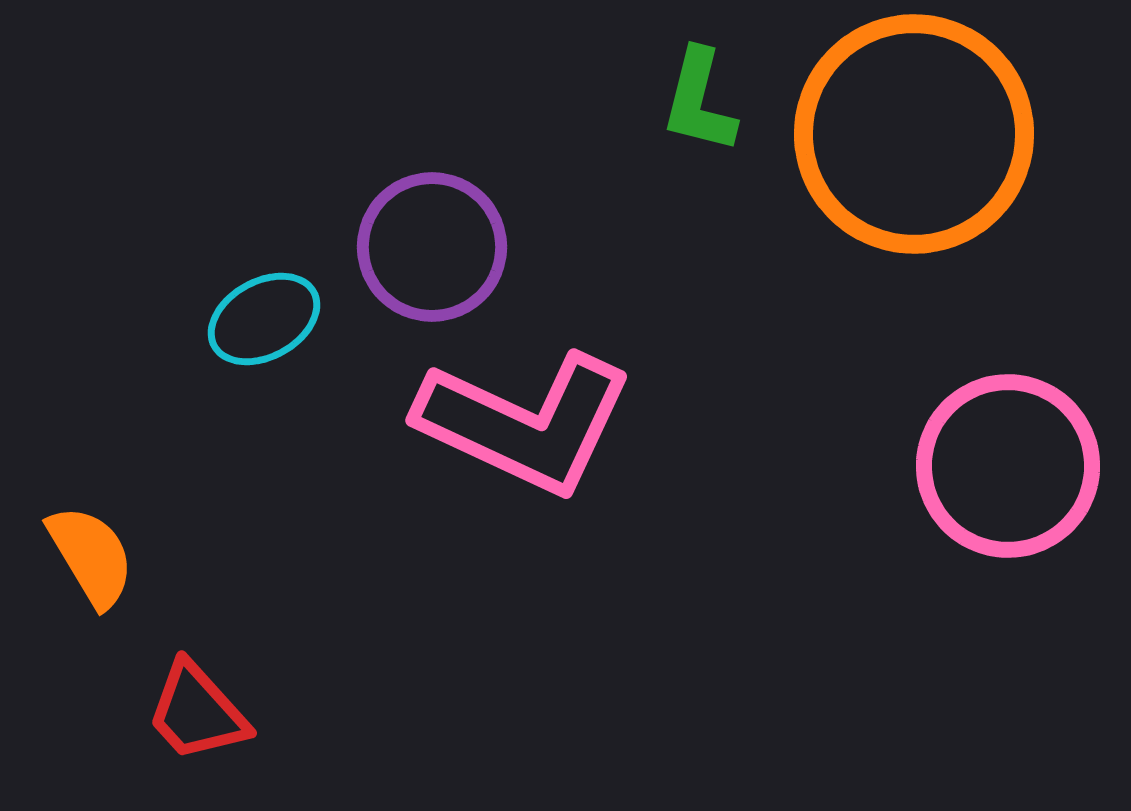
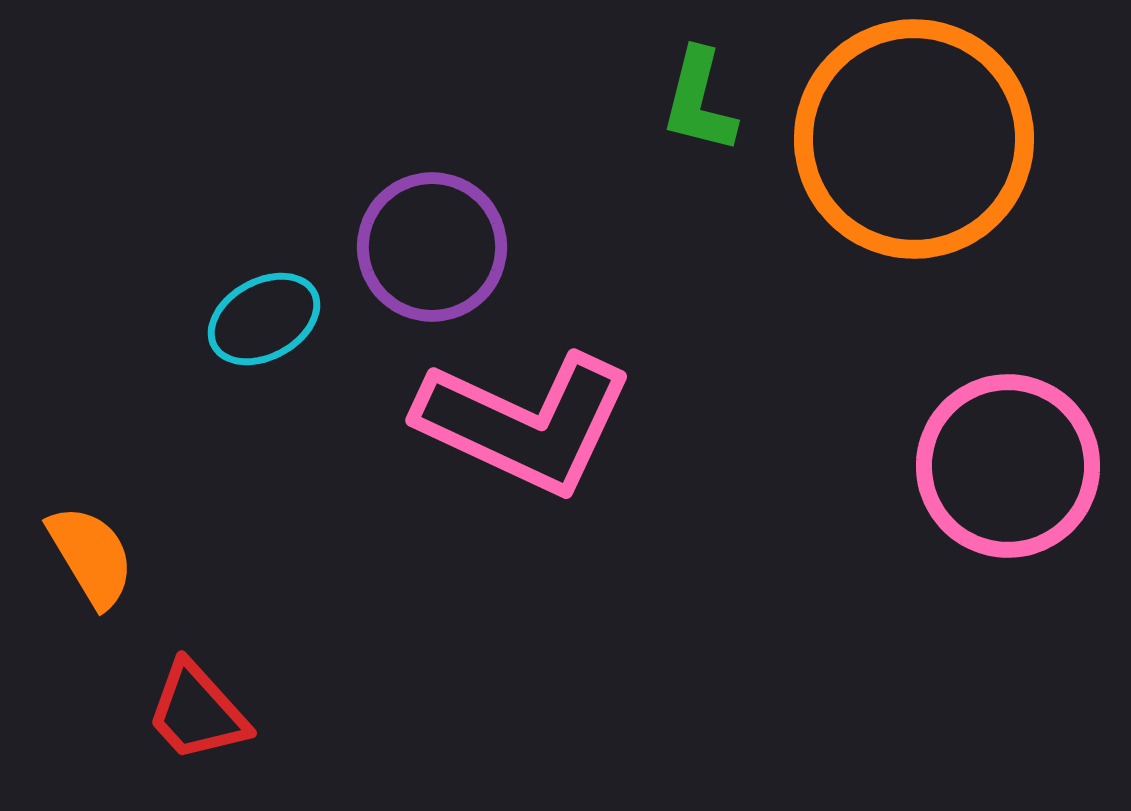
orange circle: moved 5 px down
